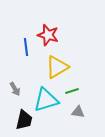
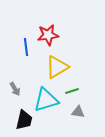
red star: rotated 25 degrees counterclockwise
